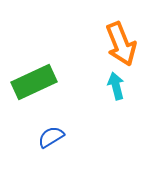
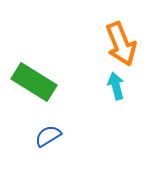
green rectangle: rotated 57 degrees clockwise
blue semicircle: moved 3 px left, 1 px up
